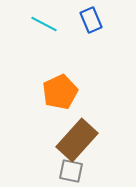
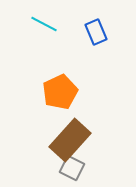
blue rectangle: moved 5 px right, 12 px down
brown rectangle: moved 7 px left
gray square: moved 1 px right, 3 px up; rotated 15 degrees clockwise
